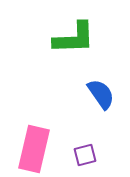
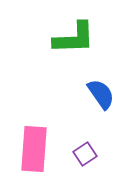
pink rectangle: rotated 9 degrees counterclockwise
purple square: moved 1 px up; rotated 20 degrees counterclockwise
